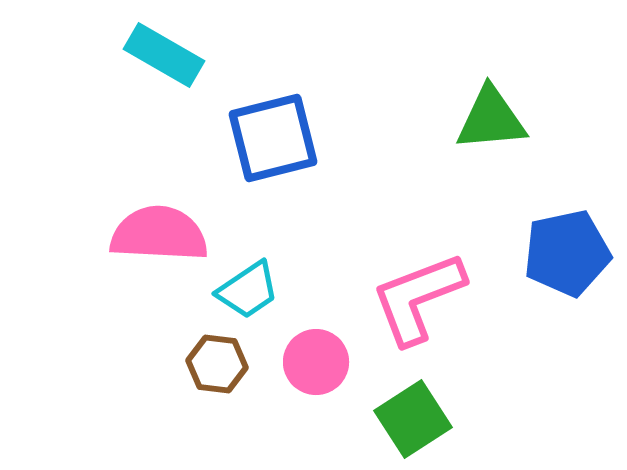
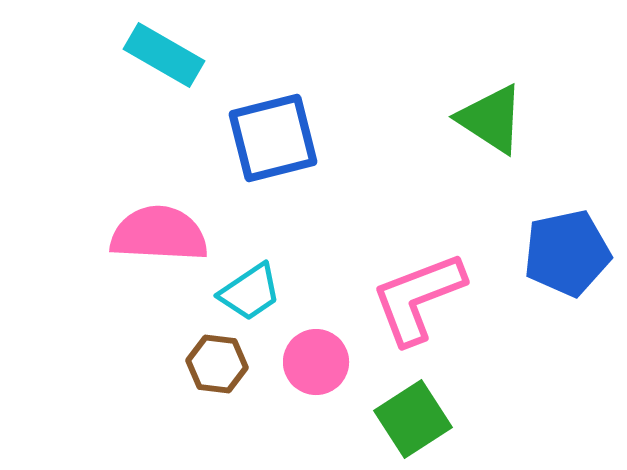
green triangle: rotated 38 degrees clockwise
cyan trapezoid: moved 2 px right, 2 px down
